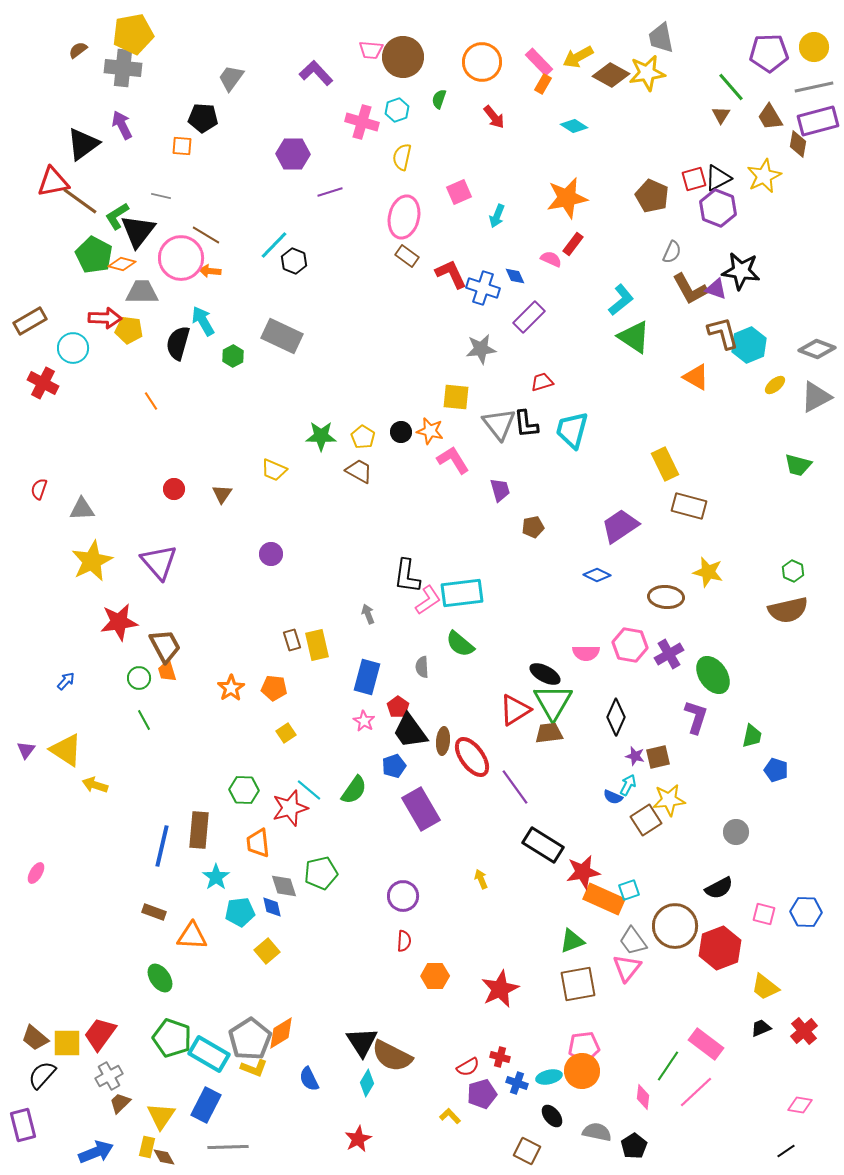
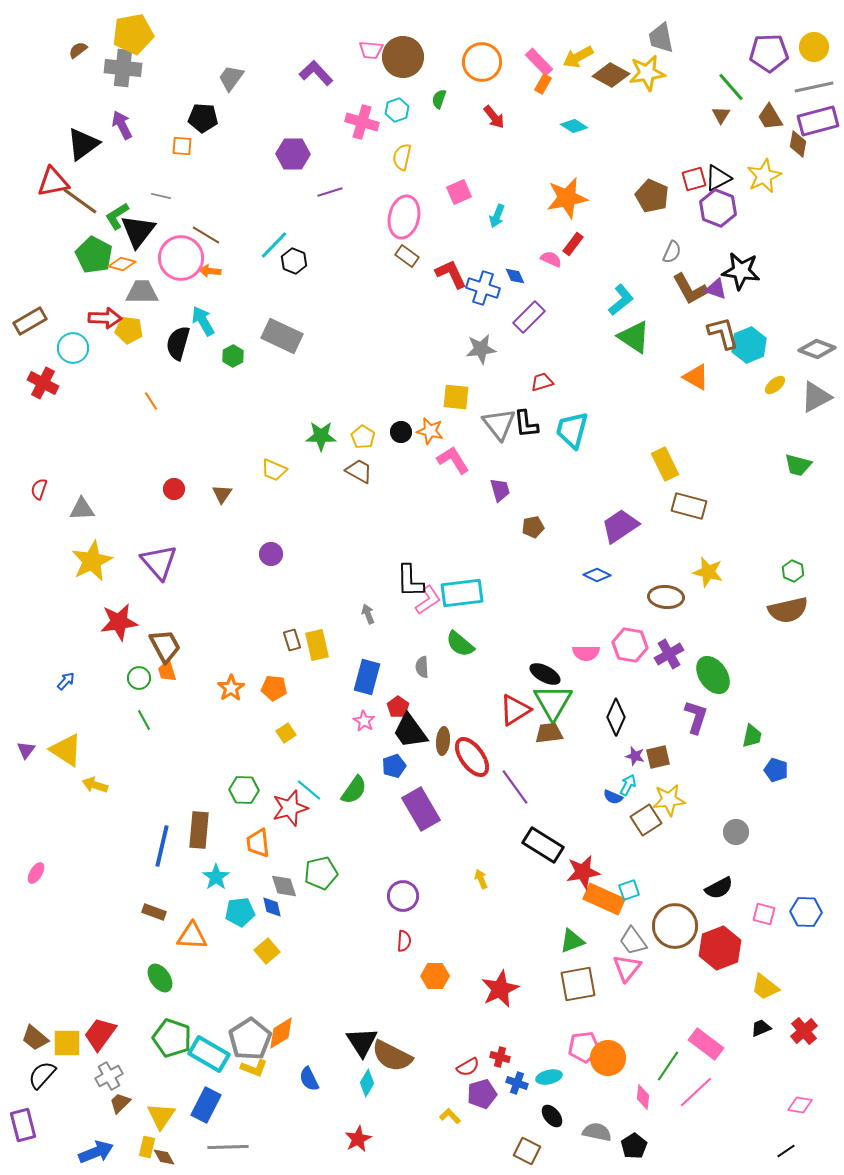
black L-shape at (407, 576): moved 3 px right, 5 px down; rotated 9 degrees counterclockwise
orange circle at (582, 1071): moved 26 px right, 13 px up
